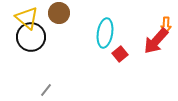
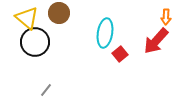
orange arrow: moved 8 px up
black circle: moved 4 px right, 5 px down
